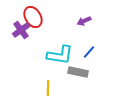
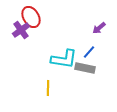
red ellipse: moved 2 px left
purple arrow: moved 15 px right, 7 px down; rotated 16 degrees counterclockwise
cyan L-shape: moved 4 px right, 4 px down
gray rectangle: moved 7 px right, 4 px up
